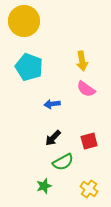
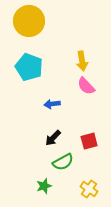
yellow circle: moved 5 px right
pink semicircle: moved 3 px up; rotated 12 degrees clockwise
